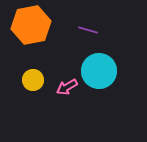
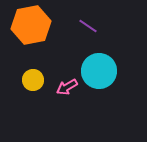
purple line: moved 4 px up; rotated 18 degrees clockwise
